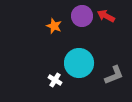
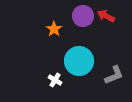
purple circle: moved 1 px right
orange star: moved 3 px down; rotated 14 degrees clockwise
cyan circle: moved 2 px up
